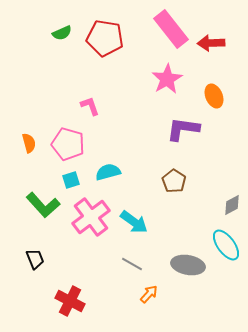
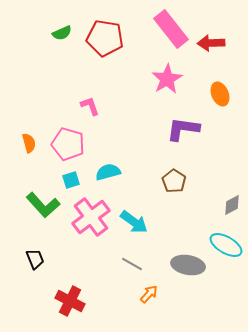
orange ellipse: moved 6 px right, 2 px up
cyan ellipse: rotated 24 degrees counterclockwise
